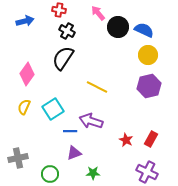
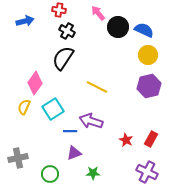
pink diamond: moved 8 px right, 9 px down
